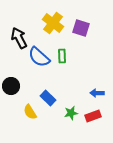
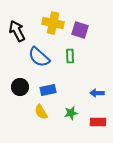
yellow cross: rotated 25 degrees counterclockwise
purple square: moved 1 px left, 2 px down
black arrow: moved 2 px left, 7 px up
green rectangle: moved 8 px right
black circle: moved 9 px right, 1 px down
blue rectangle: moved 8 px up; rotated 56 degrees counterclockwise
yellow semicircle: moved 11 px right
red rectangle: moved 5 px right, 6 px down; rotated 21 degrees clockwise
